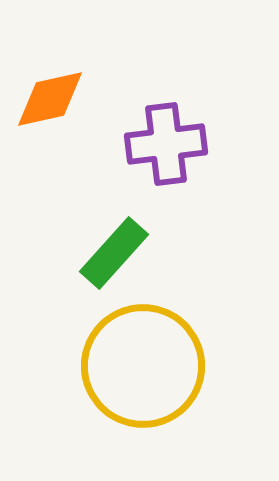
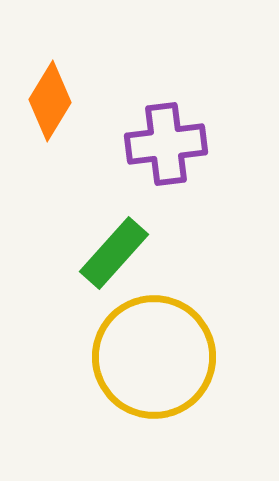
orange diamond: moved 2 px down; rotated 46 degrees counterclockwise
yellow circle: moved 11 px right, 9 px up
